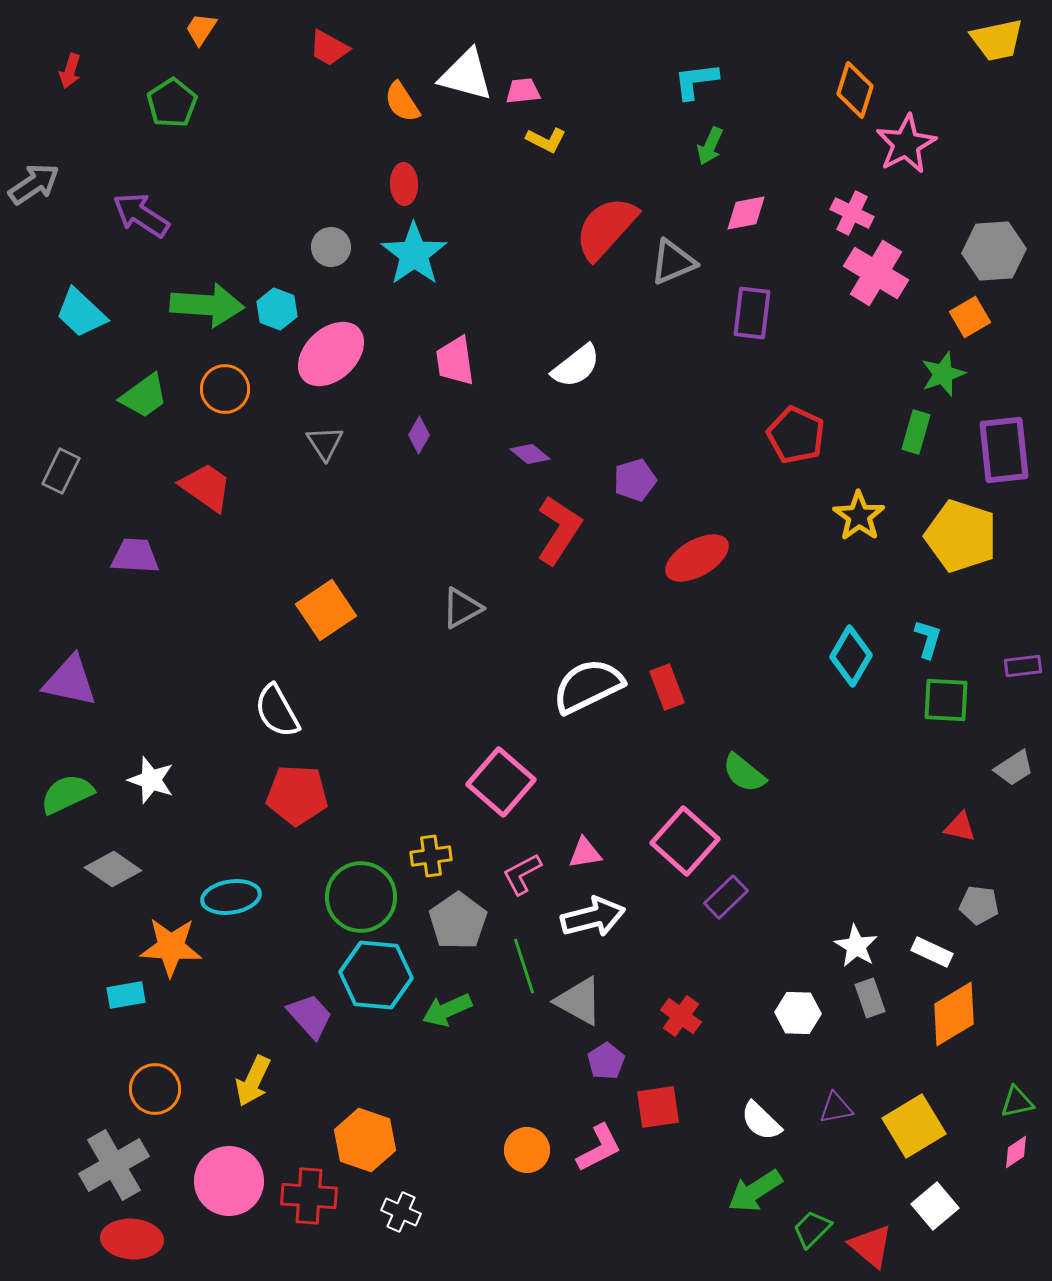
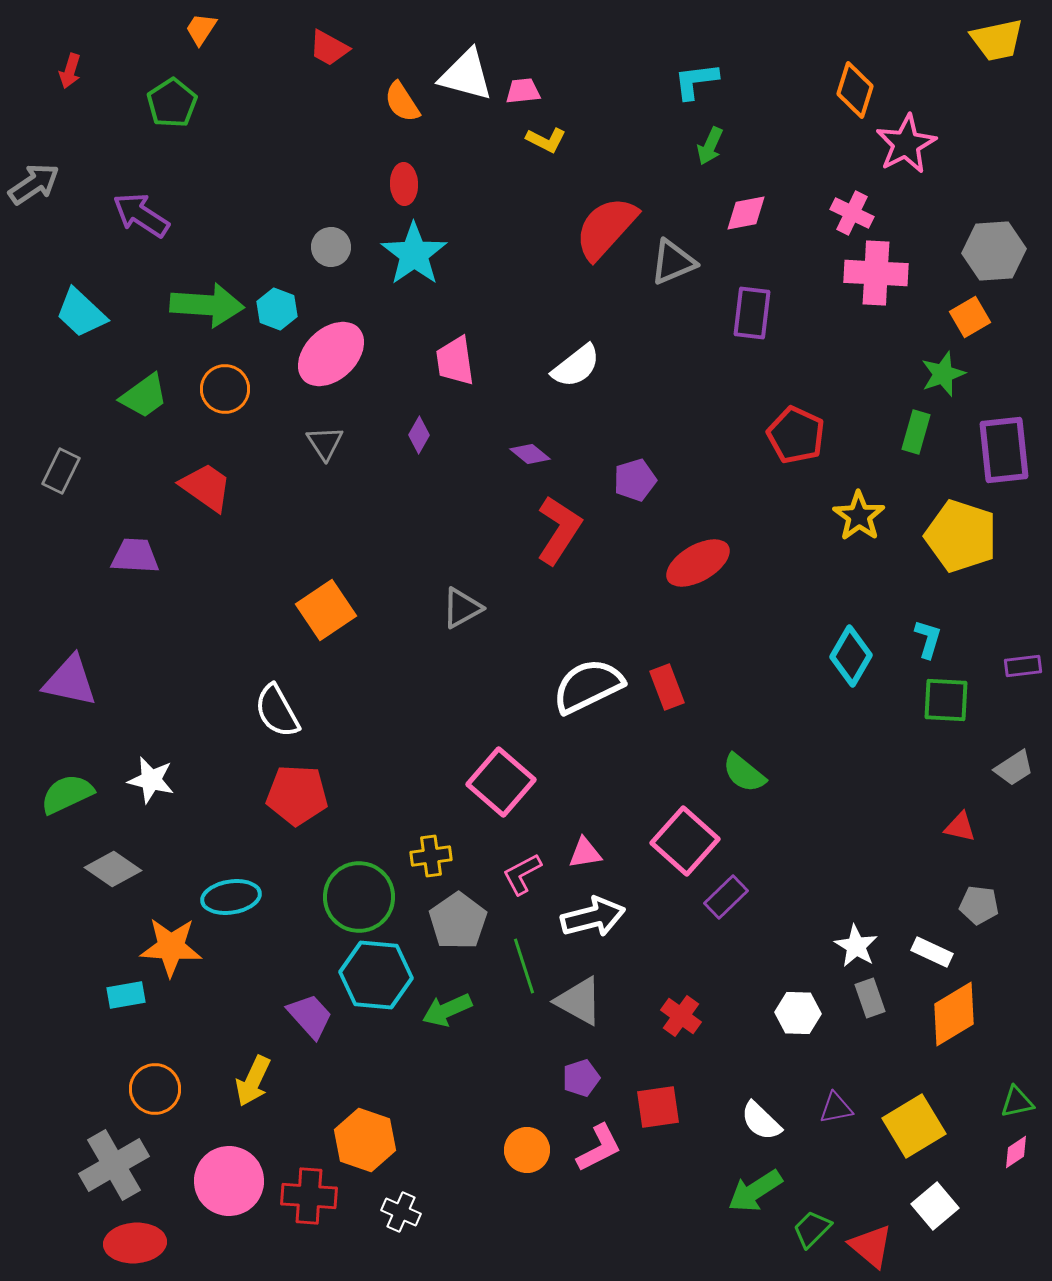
pink cross at (876, 273): rotated 28 degrees counterclockwise
red ellipse at (697, 558): moved 1 px right, 5 px down
white star at (151, 780): rotated 6 degrees counterclockwise
green circle at (361, 897): moved 2 px left
purple pentagon at (606, 1061): moved 25 px left, 17 px down; rotated 15 degrees clockwise
red ellipse at (132, 1239): moved 3 px right, 4 px down; rotated 8 degrees counterclockwise
